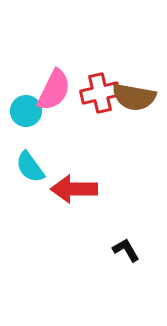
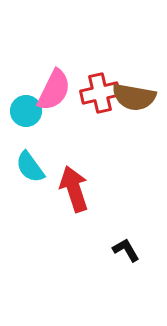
red arrow: rotated 72 degrees clockwise
